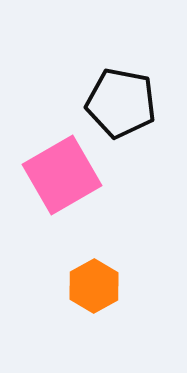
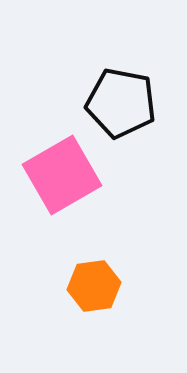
orange hexagon: rotated 21 degrees clockwise
